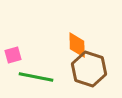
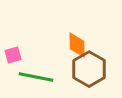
brown hexagon: rotated 12 degrees clockwise
